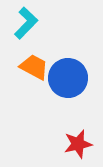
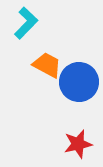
orange trapezoid: moved 13 px right, 2 px up
blue circle: moved 11 px right, 4 px down
